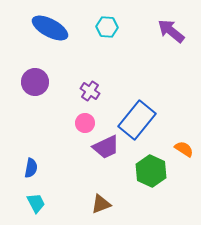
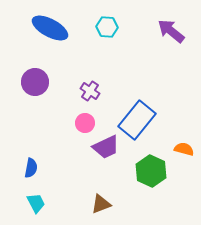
orange semicircle: rotated 18 degrees counterclockwise
